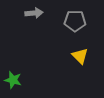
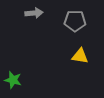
yellow triangle: rotated 36 degrees counterclockwise
